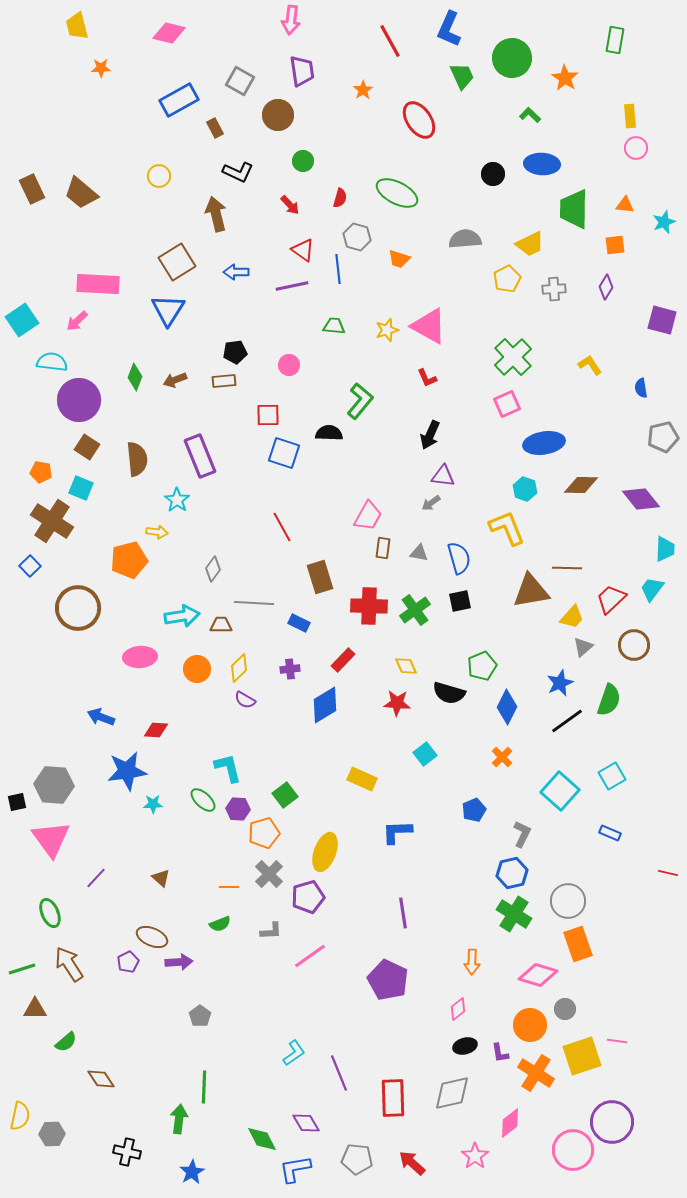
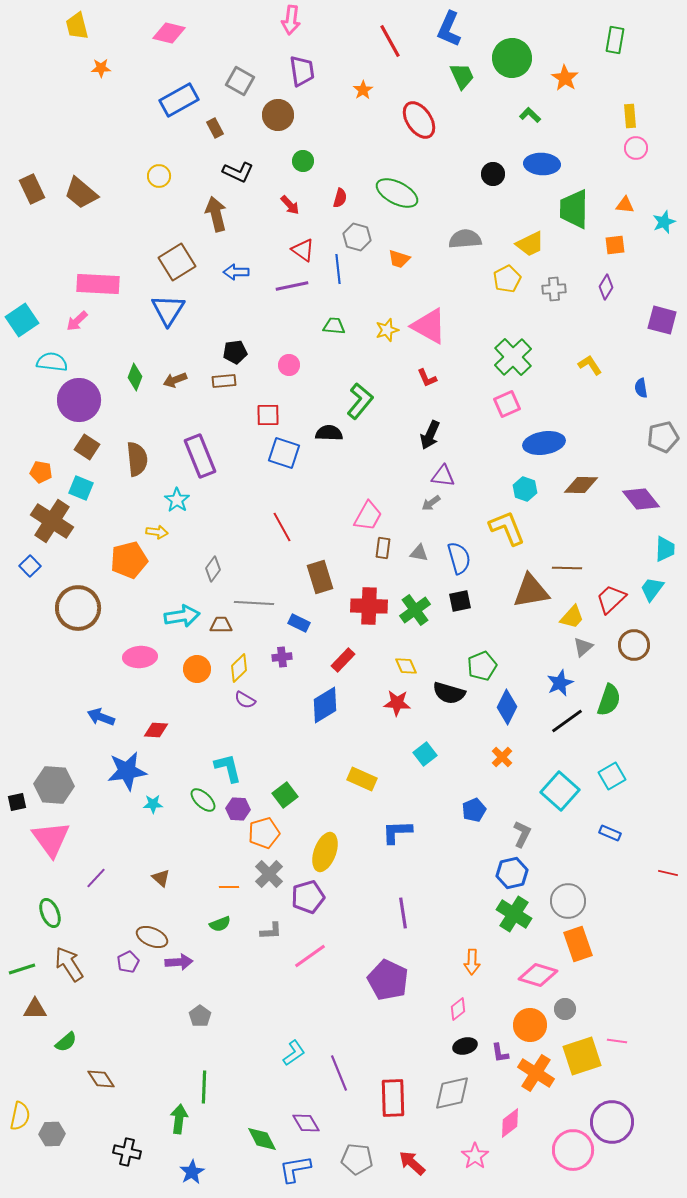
purple cross at (290, 669): moved 8 px left, 12 px up
